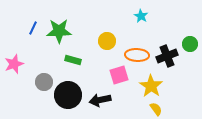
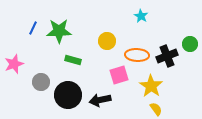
gray circle: moved 3 px left
